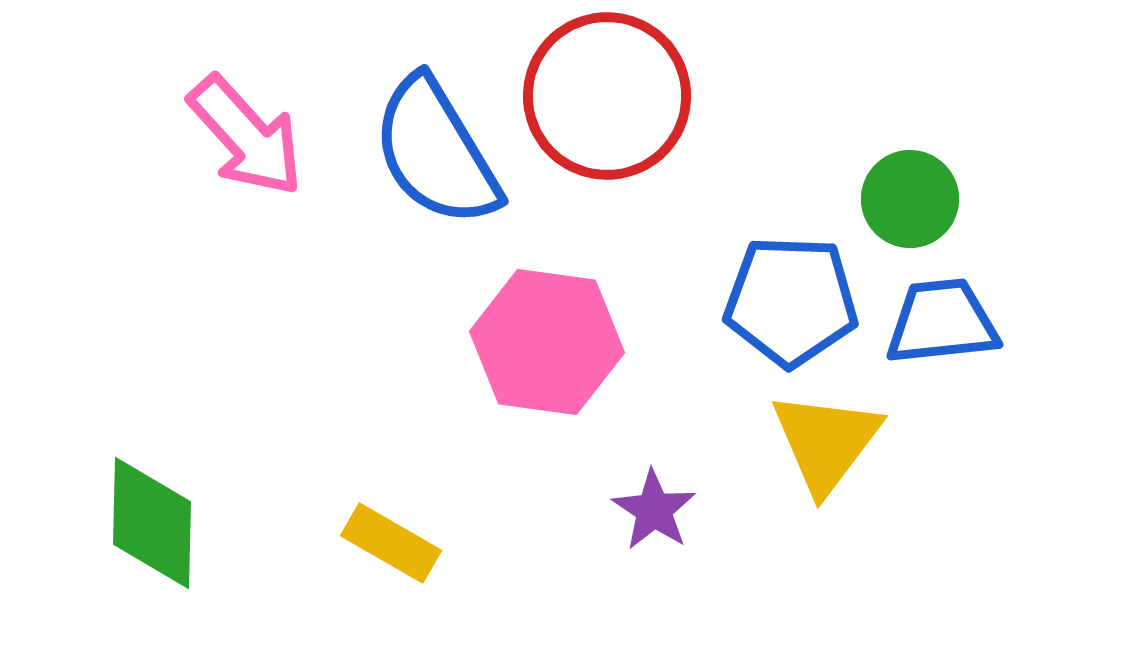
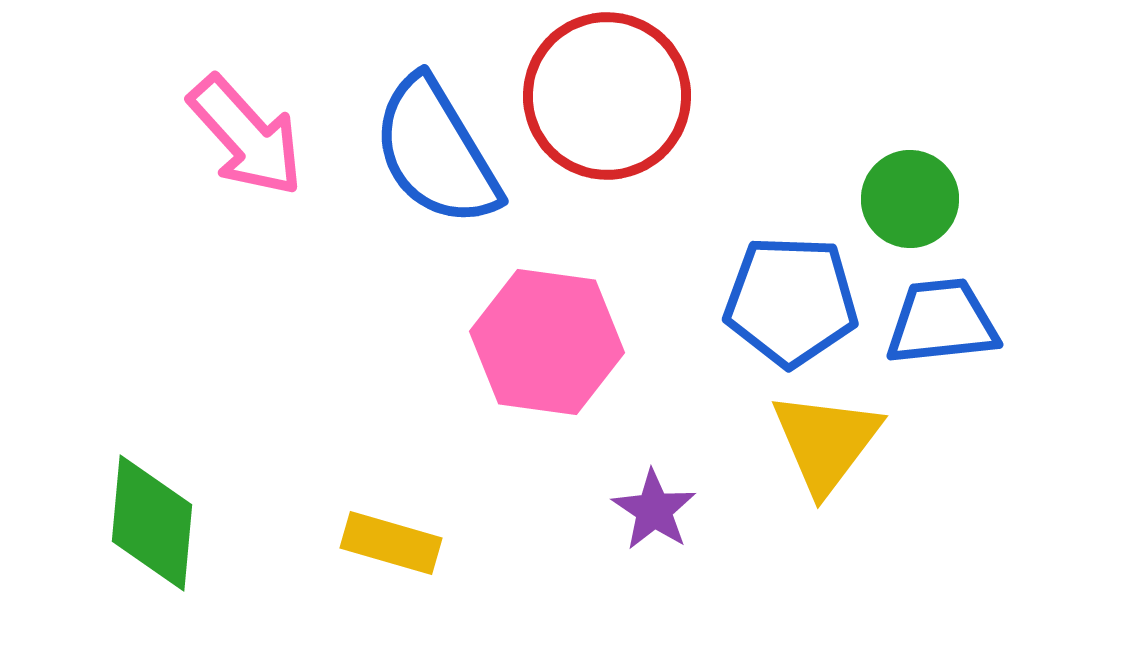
green diamond: rotated 4 degrees clockwise
yellow rectangle: rotated 14 degrees counterclockwise
